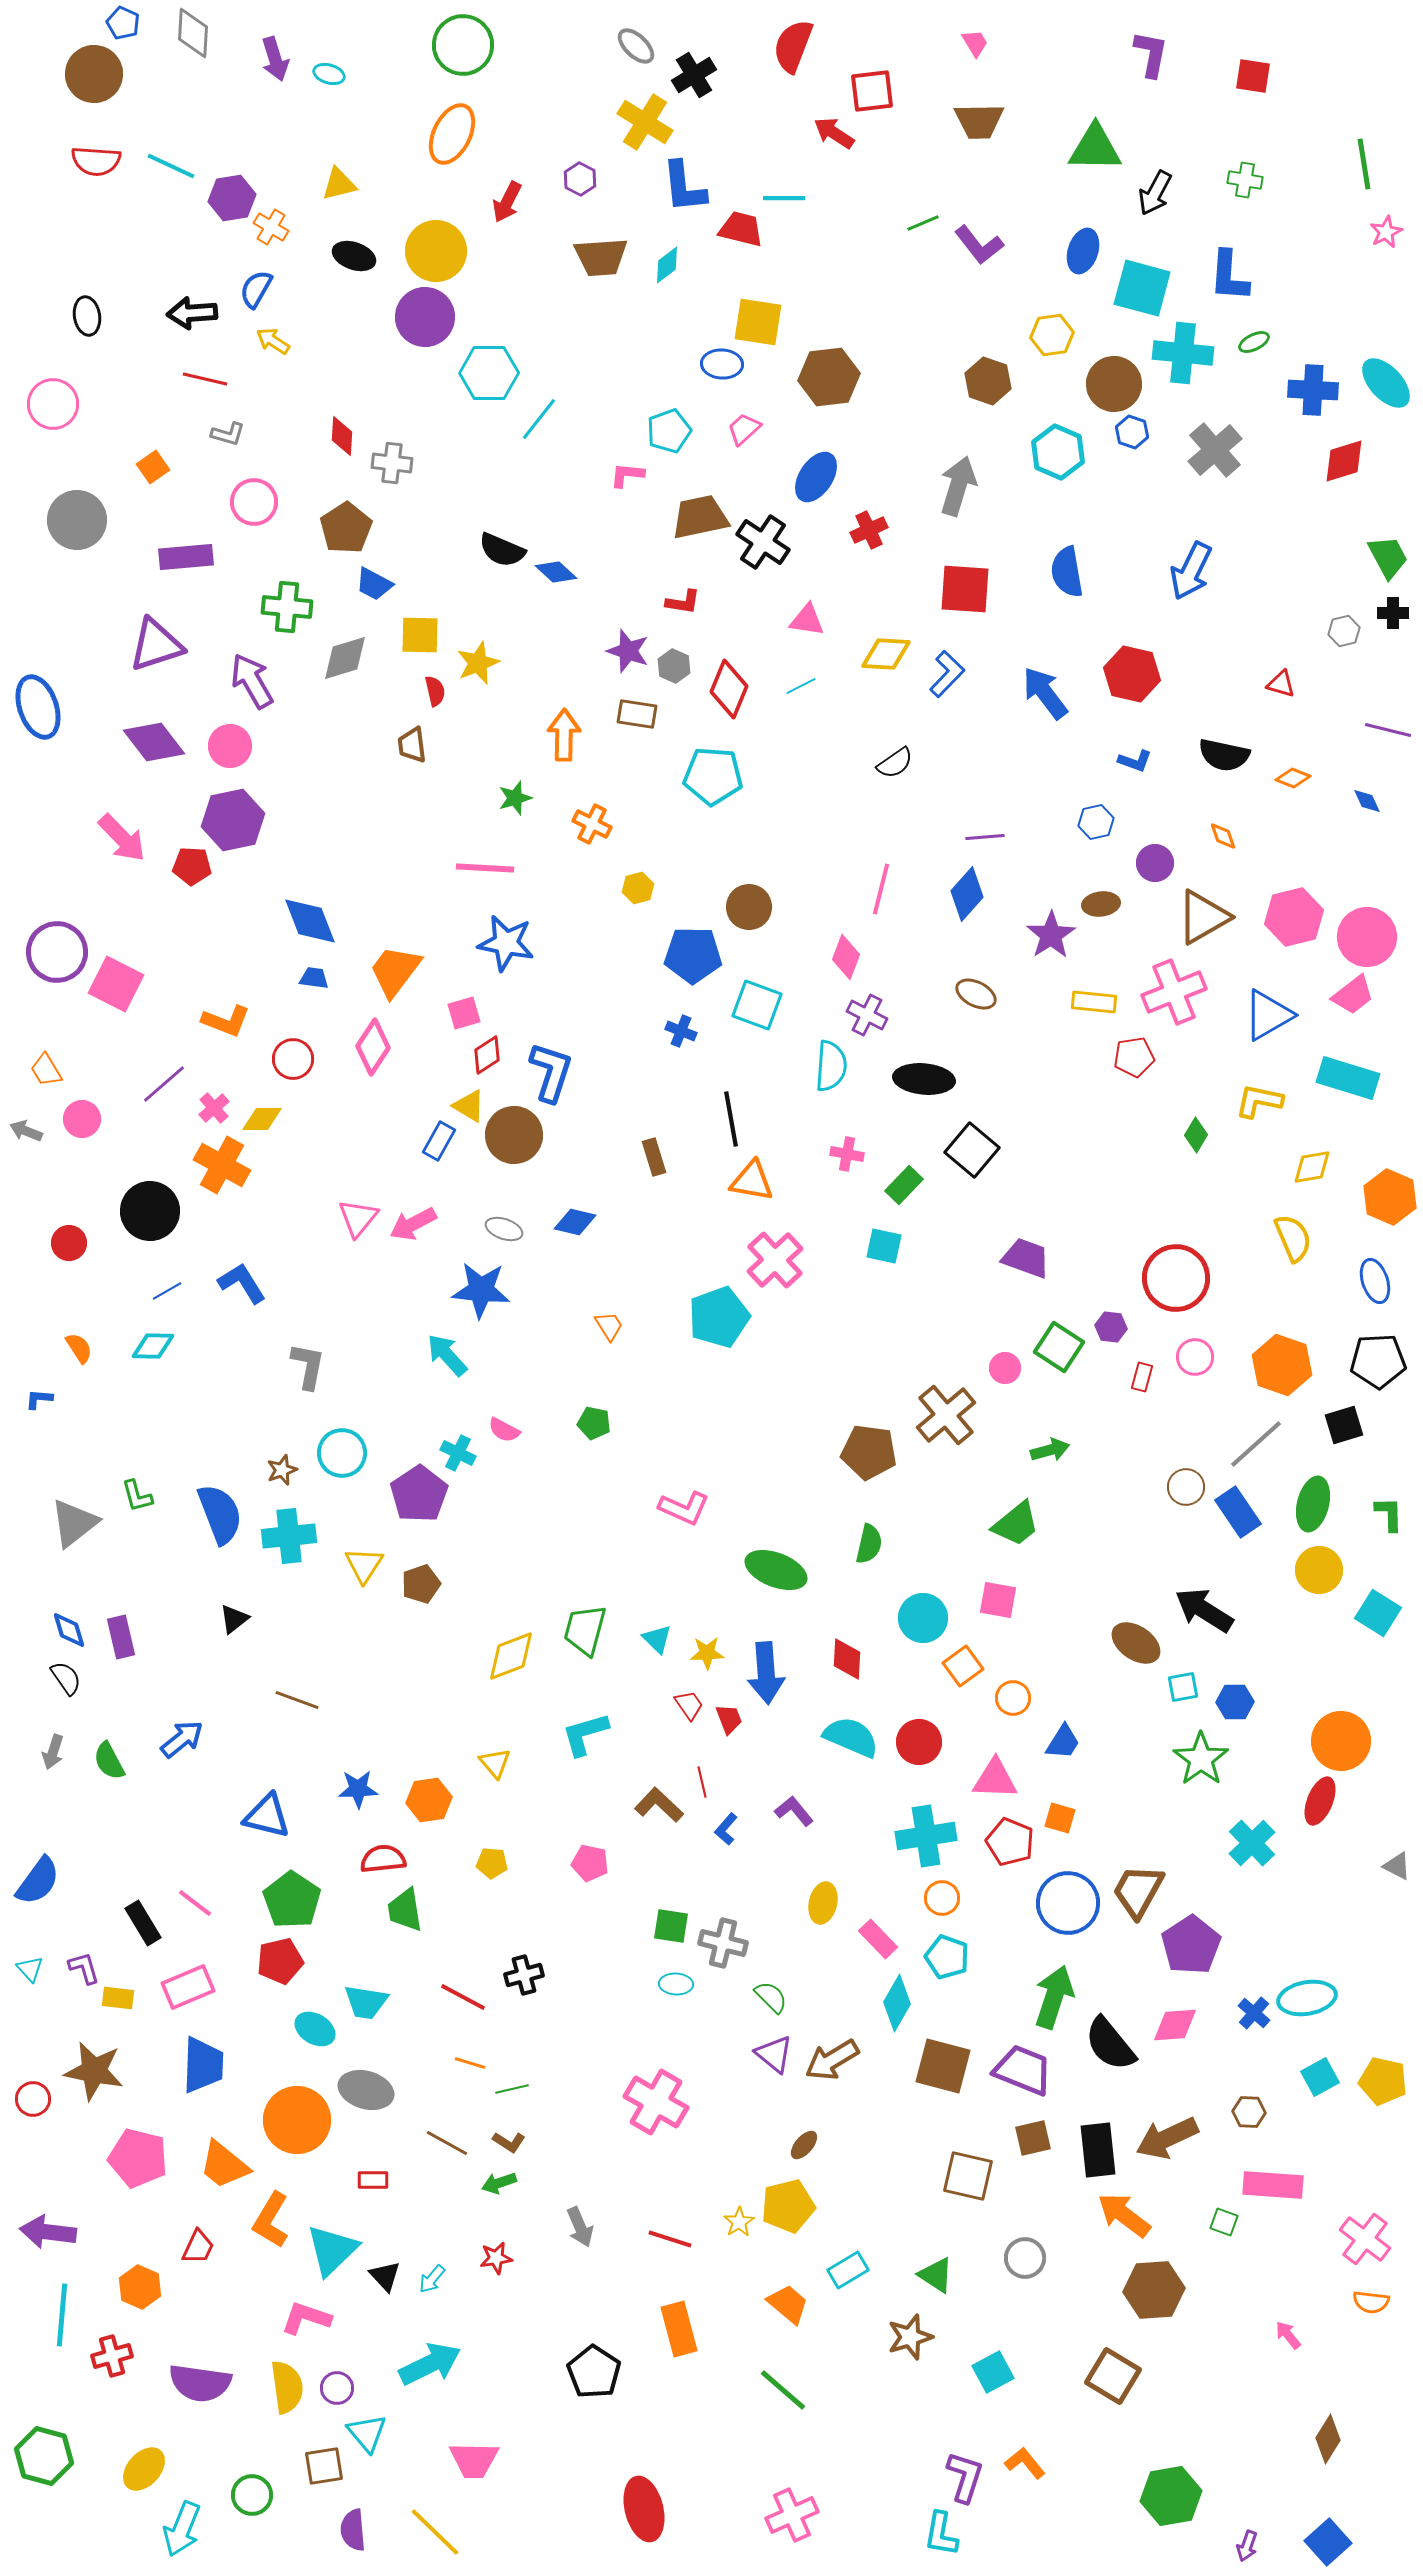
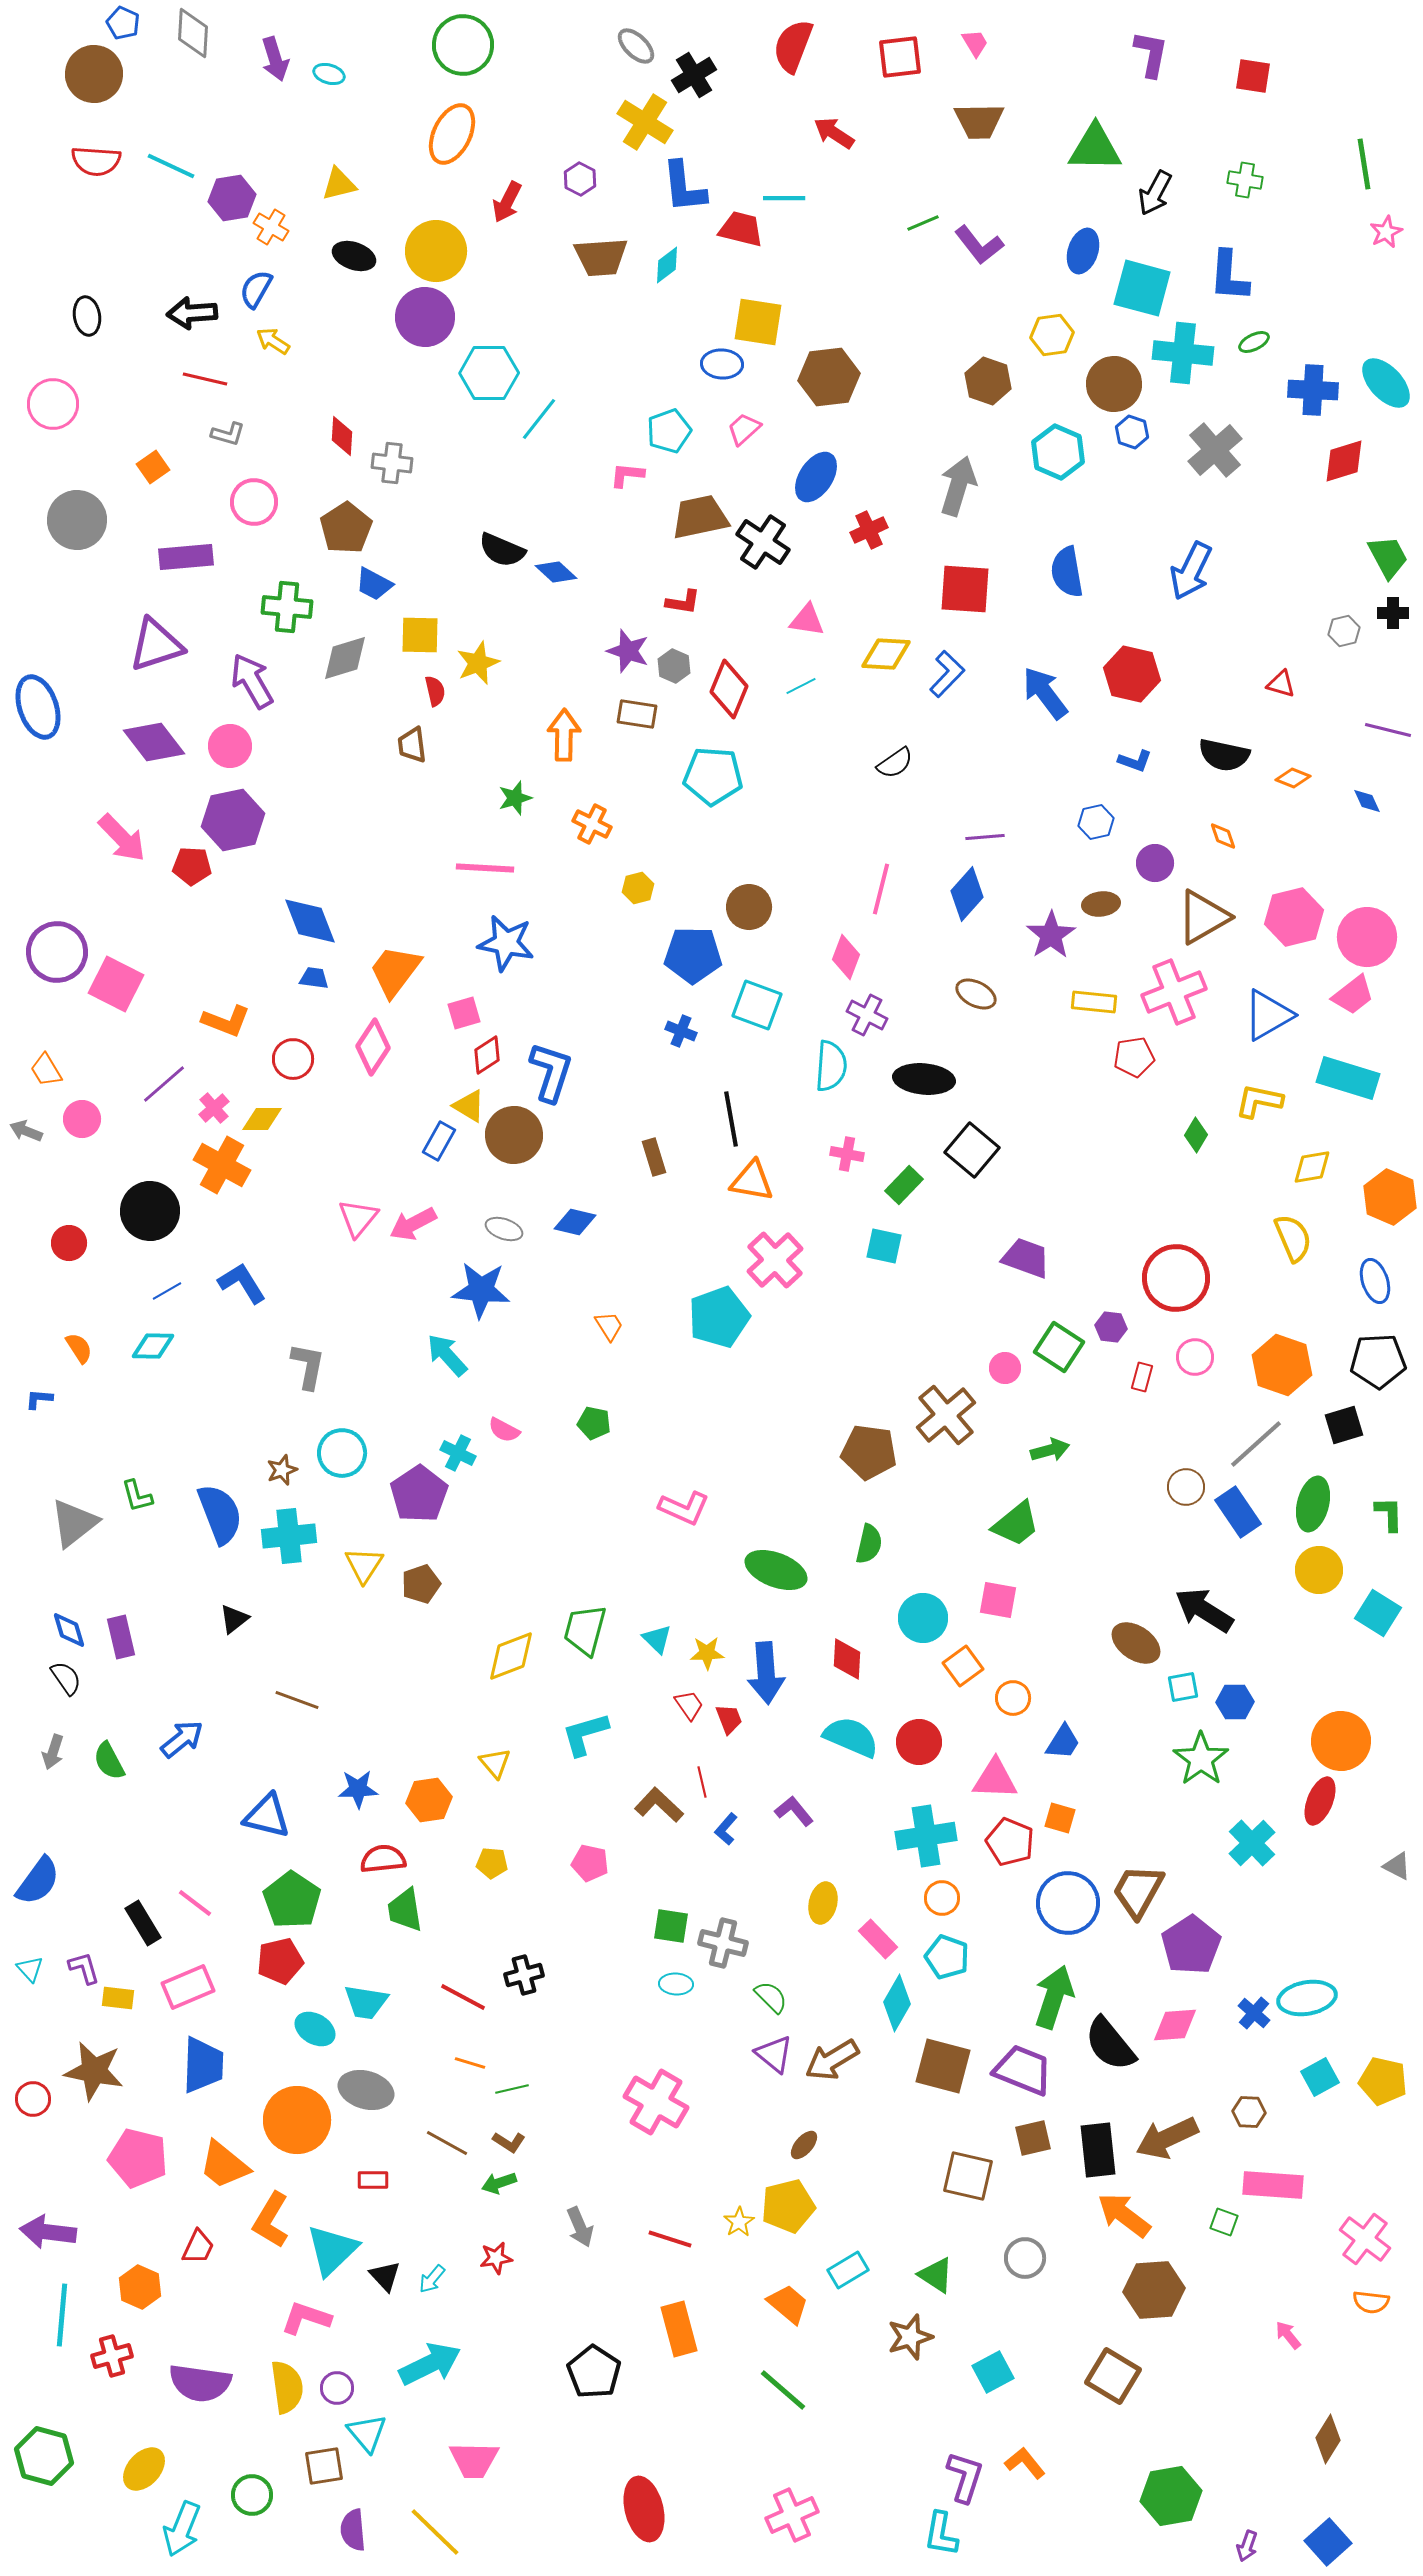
red square at (872, 91): moved 28 px right, 34 px up
